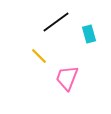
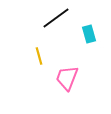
black line: moved 4 px up
yellow line: rotated 30 degrees clockwise
